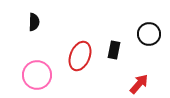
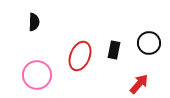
black circle: moved 9 px down
